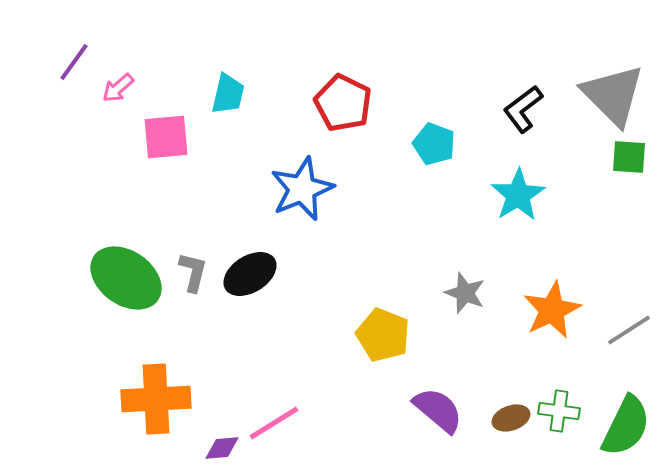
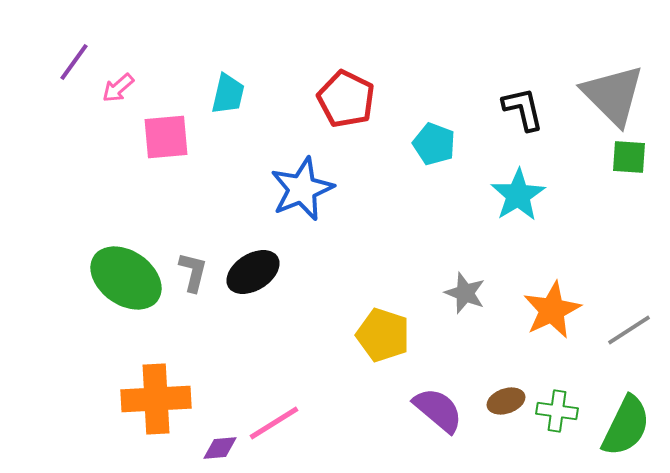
red pentagon: moved 3 px right, 4 px up
black L-shape: rotated 114 degrees clockwise
black ellipse: moved 3 px right, 2 px up
yellow pentagon: rotated 4 degrees counterclockwise
green cross: moved 2 px left
brown ellipse: moved 5 px left, 17 px up
purple diamond: moved 2 px left
